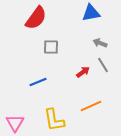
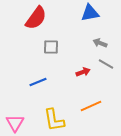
blue triangle: moved 1 px left
gray line: moved 3 px right, 1 px up; rotated 28 degrees counterclockwise
red arrow: rotated 16 degrees clockwise
